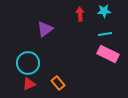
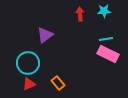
purple triangle: moved 6 px down
cyan line: moved 1 px right, 5 px down
